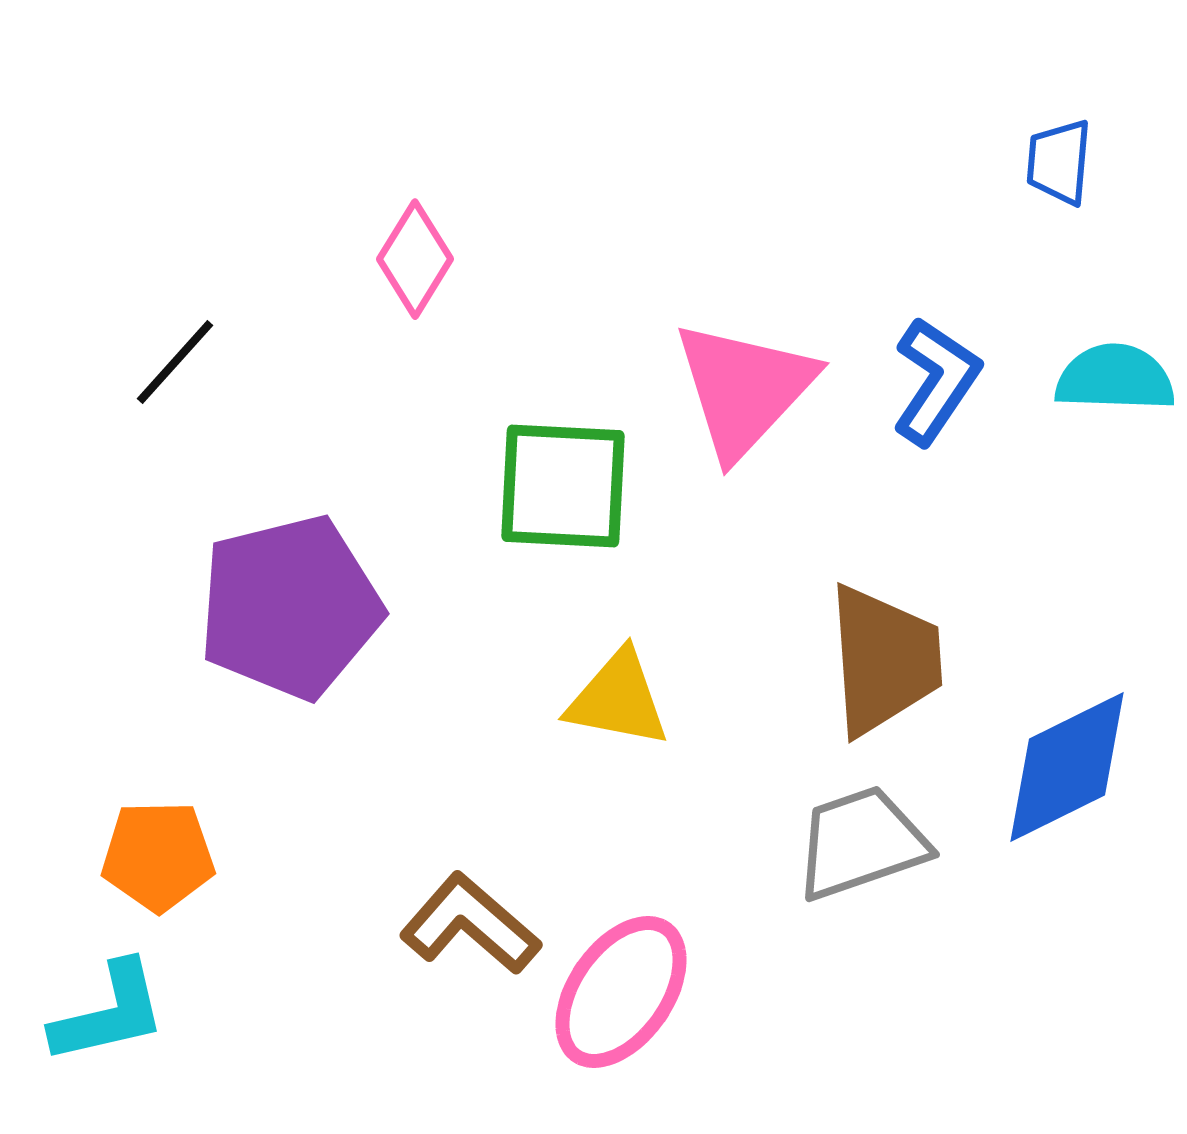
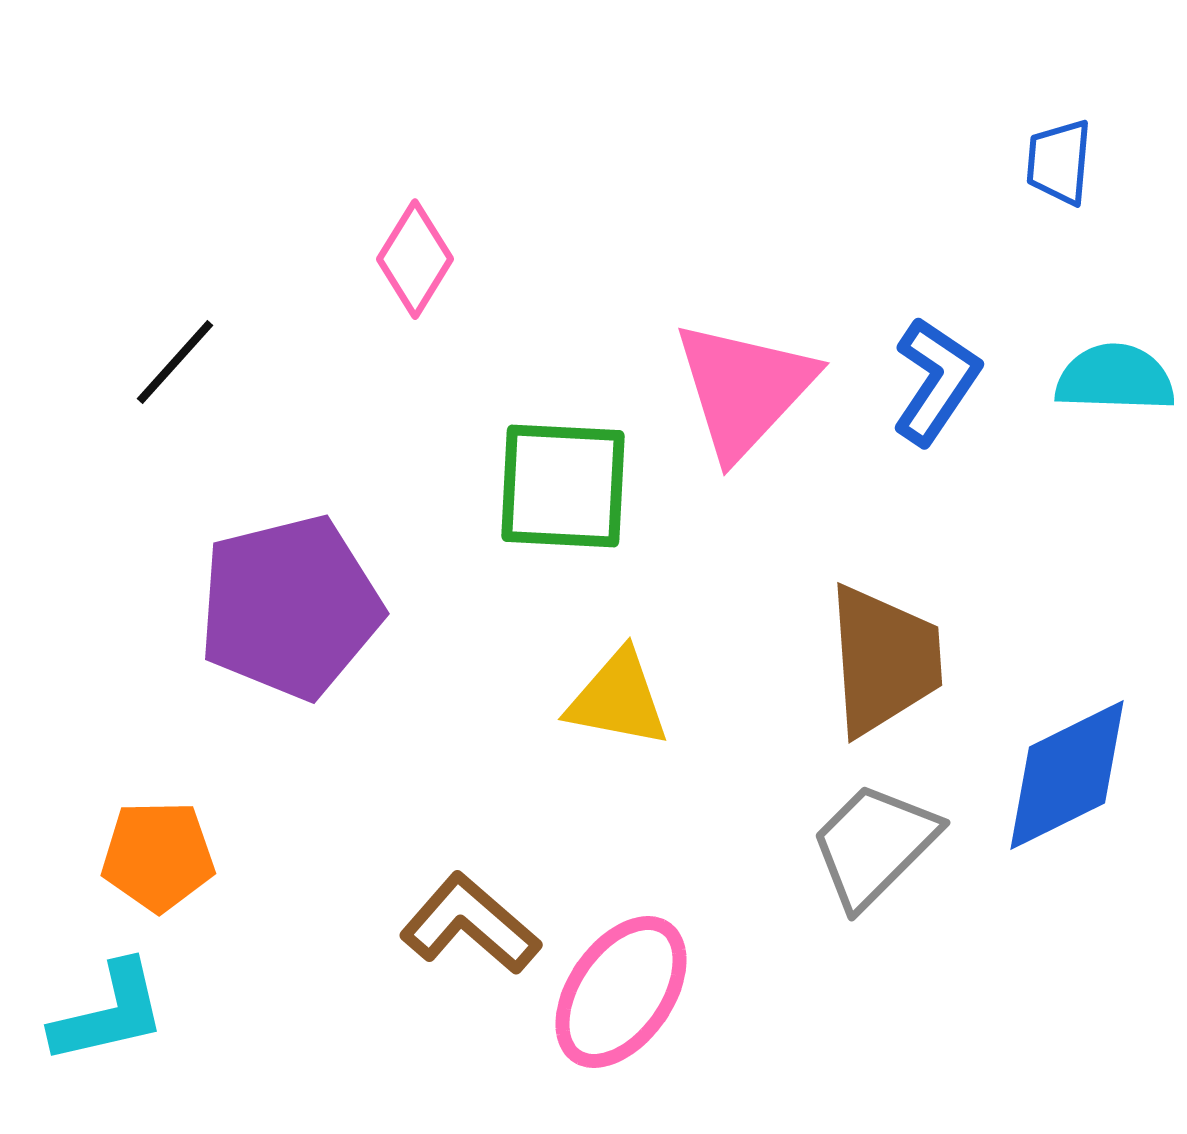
blue diamond: moved 8 px down
gray trapezoid: moved 13 px right, 2 px down; rotated 26 degrees counterclockwise
